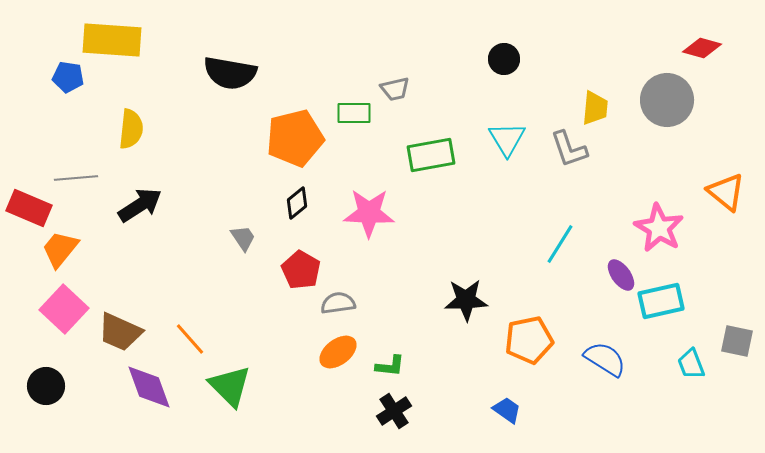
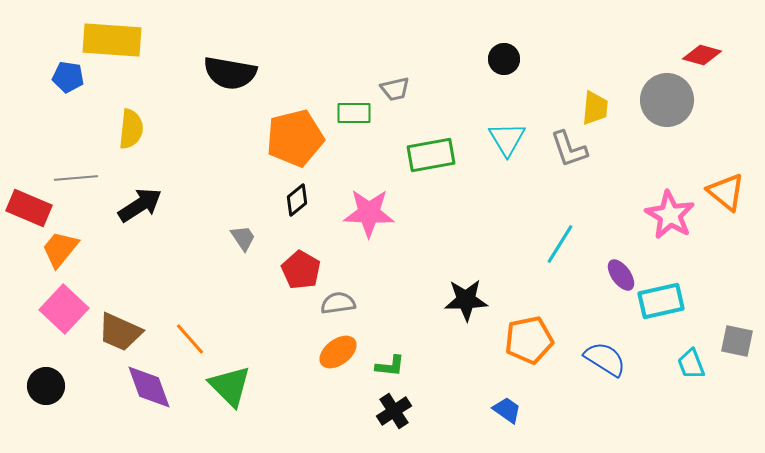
red diamond at (702, 48): moved 7 px down
black diamond at (297, 203): moved 3 px up
pink star at (659, 228): moved 11 px right, 13 px up
